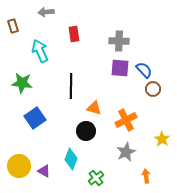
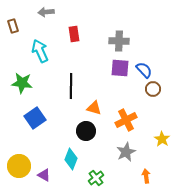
purple triangle: moved 4 px down
